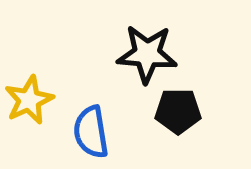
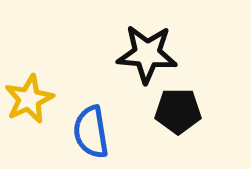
yellow star: moved 1 px up
